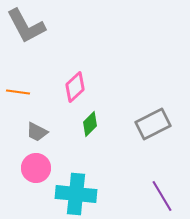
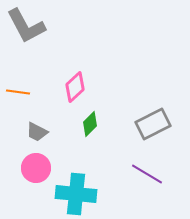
purple line: moved 15 px left, 22 px up; rotated 28 degrees counterclockwise
